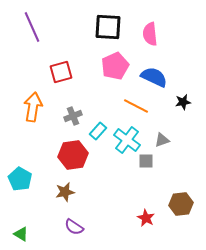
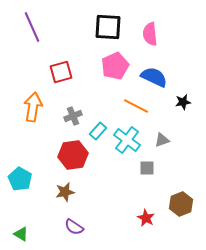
gray square: moved 1 px right, 7 px down
brown hexagon: rotated 15 degrees counterclockwise
